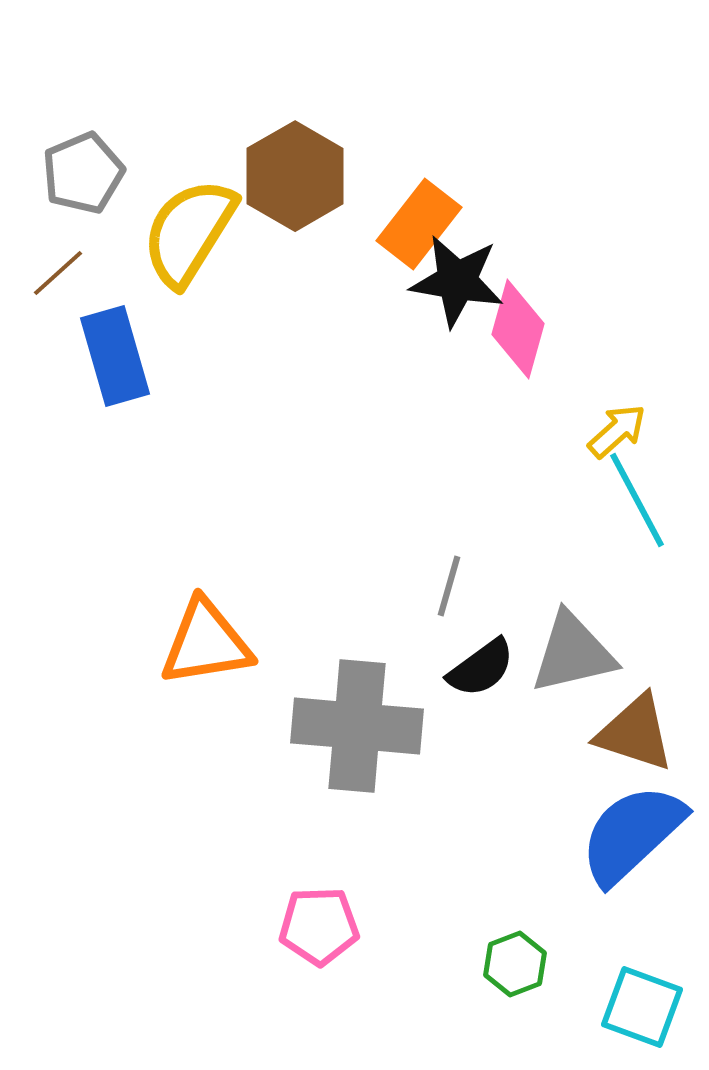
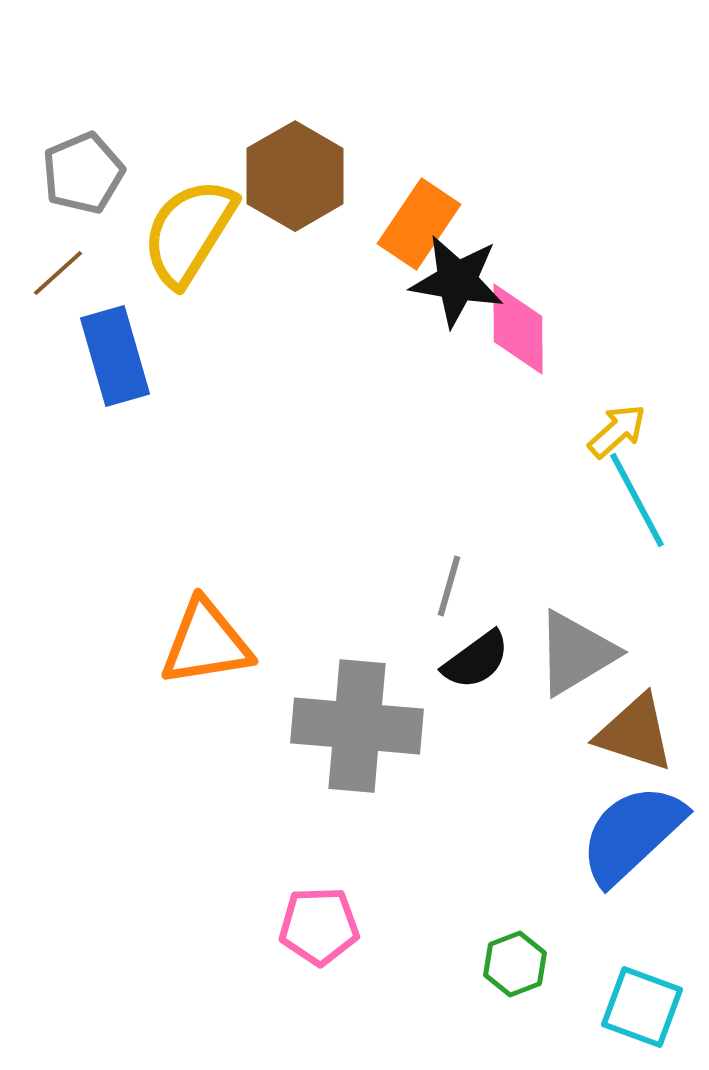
orange rectangle: rotated 4 degrees counterclockwise
pink diamond: rotated 16 degrees counterclockwise
gray triangle: moved 3 px right; rotated 18 degrees counterclockwise
black semicircle: moved 5 px left, 8 px up
